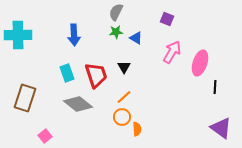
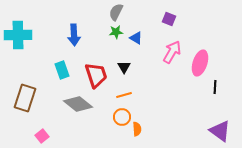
purple square: moved 2 px right
cyan rectangle: moved 5 px left, 3 px up
orange line: moved 2 px up; rotated 28 degrees clockwise
purple triangle: moved 1 px left, 3 px down
pink square: moved 3 px left
